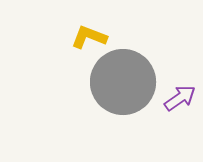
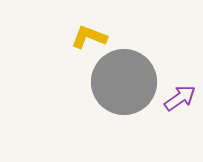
gray circle: moved 1 px right
